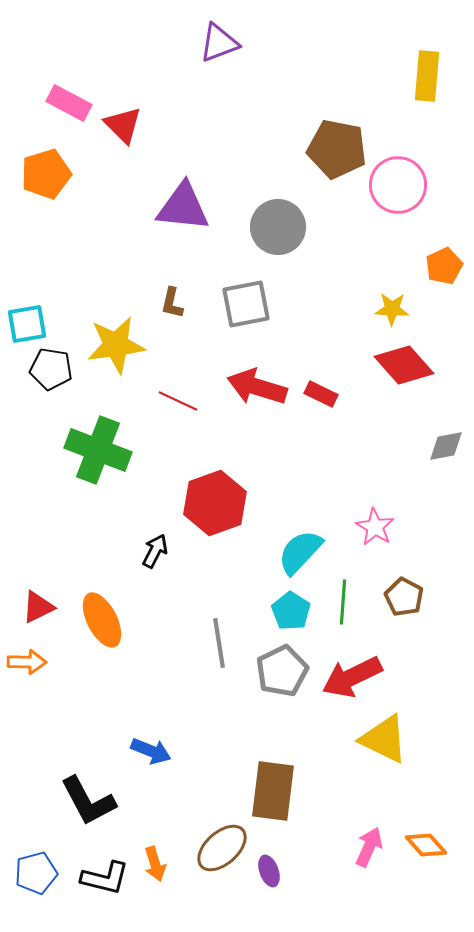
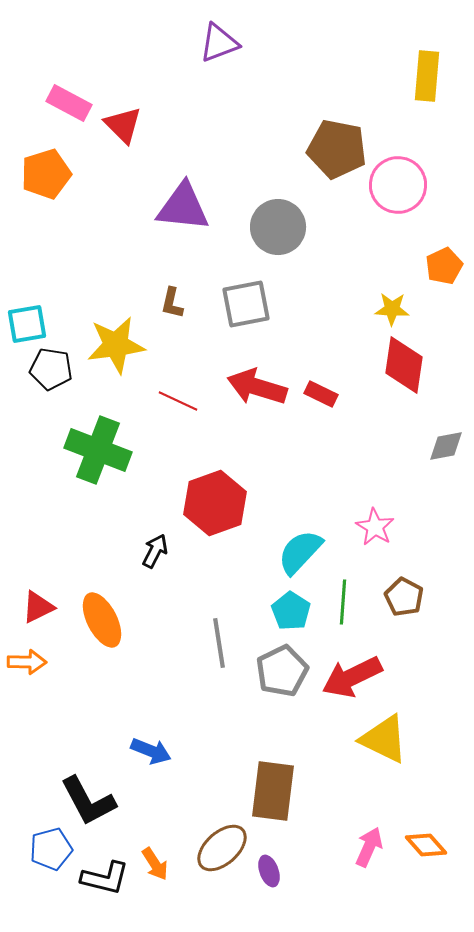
red diamond at (404, 365): rotated 50 degrees clockwise
orange arrow at (155, 864): rotated 16 degrees counterclockwise
blue pentagon at (36, 873): moved 15 px right, 24 px up
